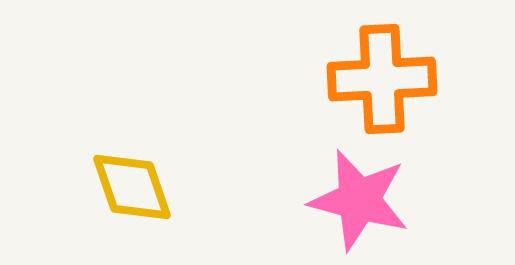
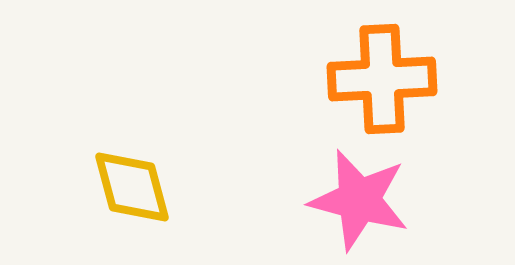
yellow diamond: rotated 4 degrees clockwise
